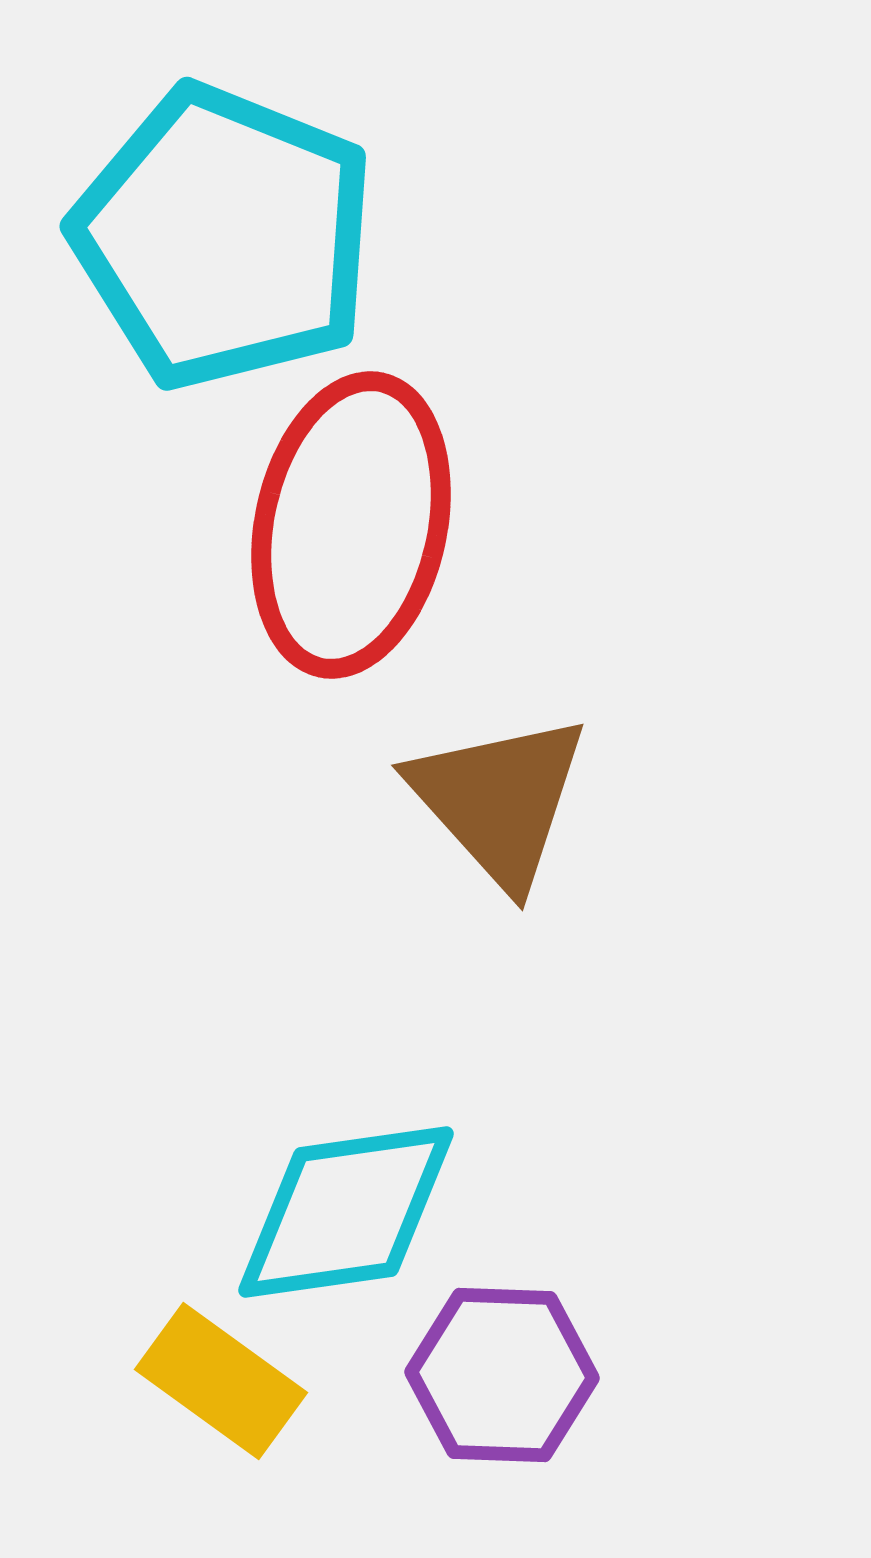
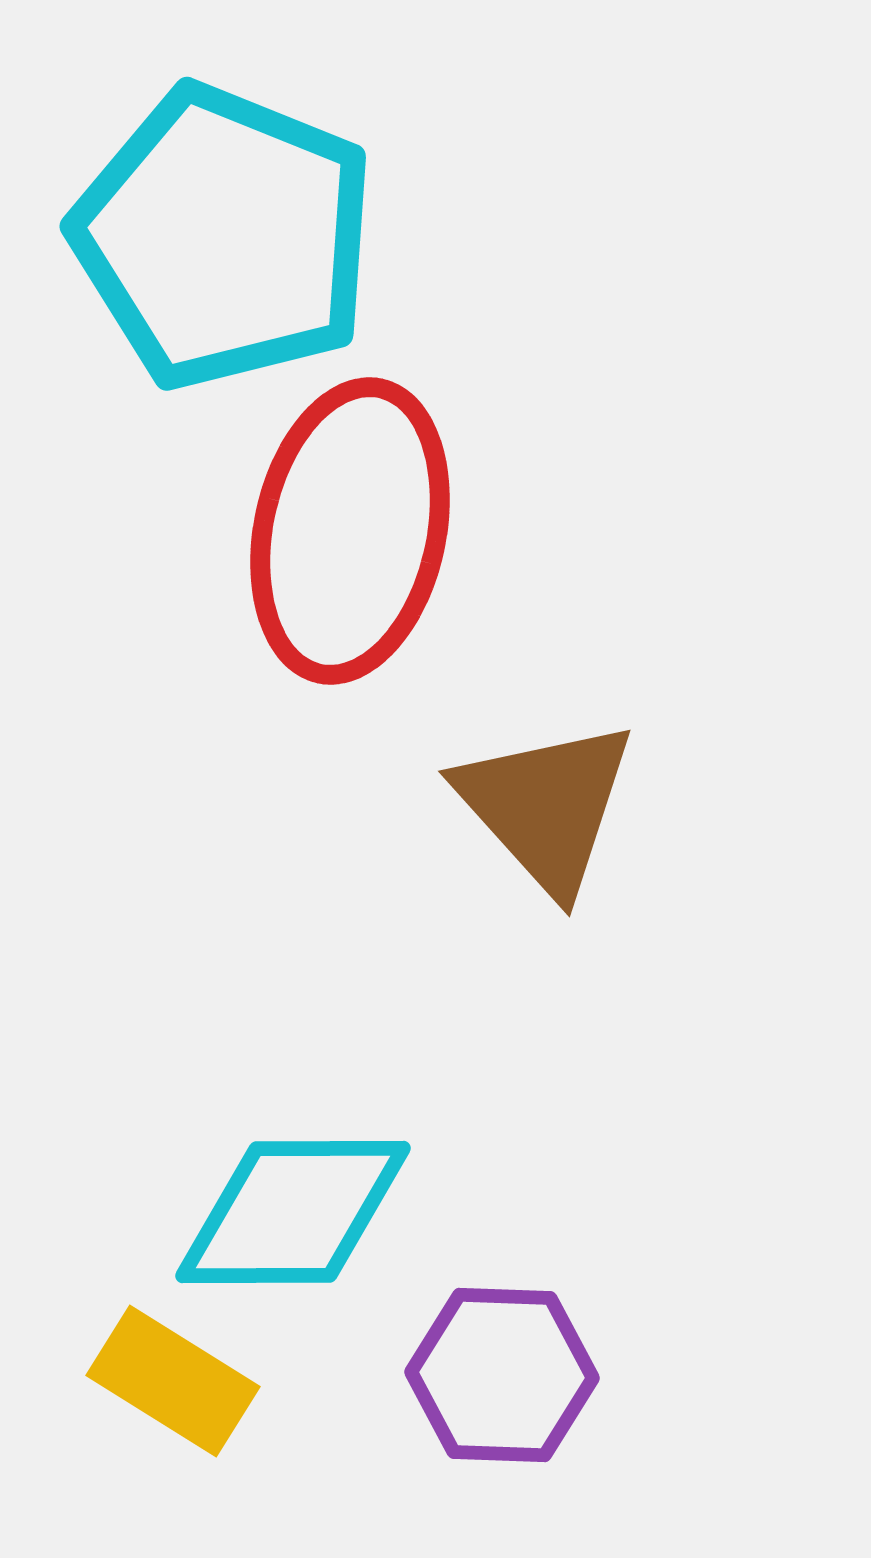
red ellipse: moved 1 px left, 6 px down
brown triangle: moved 47 px right, 6 px down
cyan diamond: moved 53 px left; rotated 8 degrees clockwise
yellow rectangle: moved 48 px left; rotated 4 degrees counterclockwise
